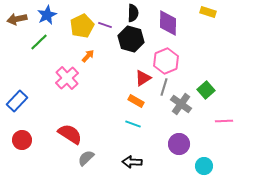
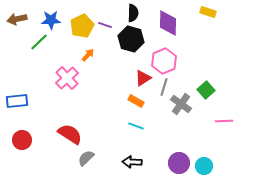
blue star: moved 4 px right, 5 px down; rotated 24 degrees clockwise
orange arrow: moved 1 px up
pink hexagon: moved 2 px left
blue rectangle: rotated 40 degrees clockwise
cyan line: moved 3 px right, 2 px down
purple circle: moved 19 px down
